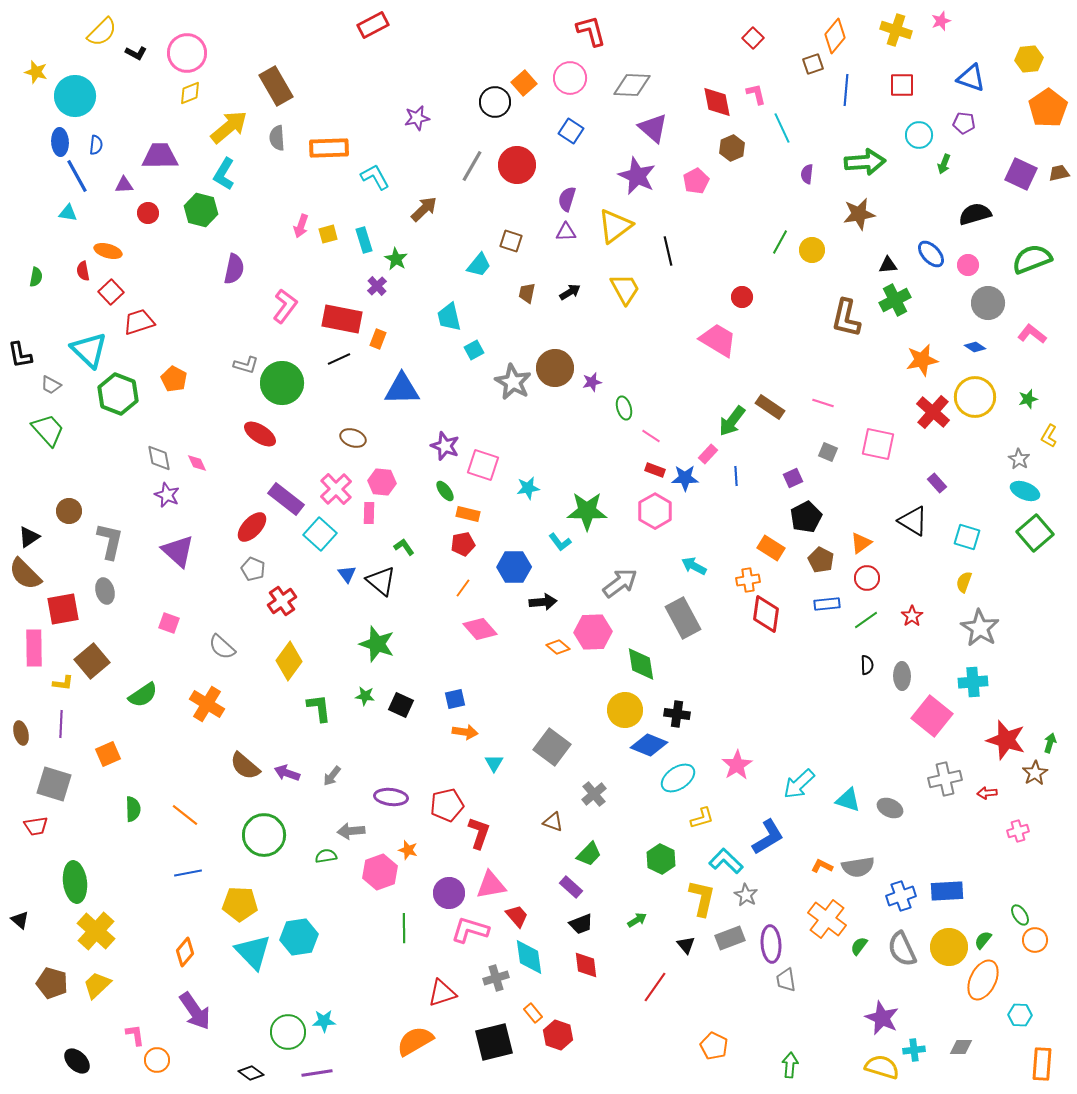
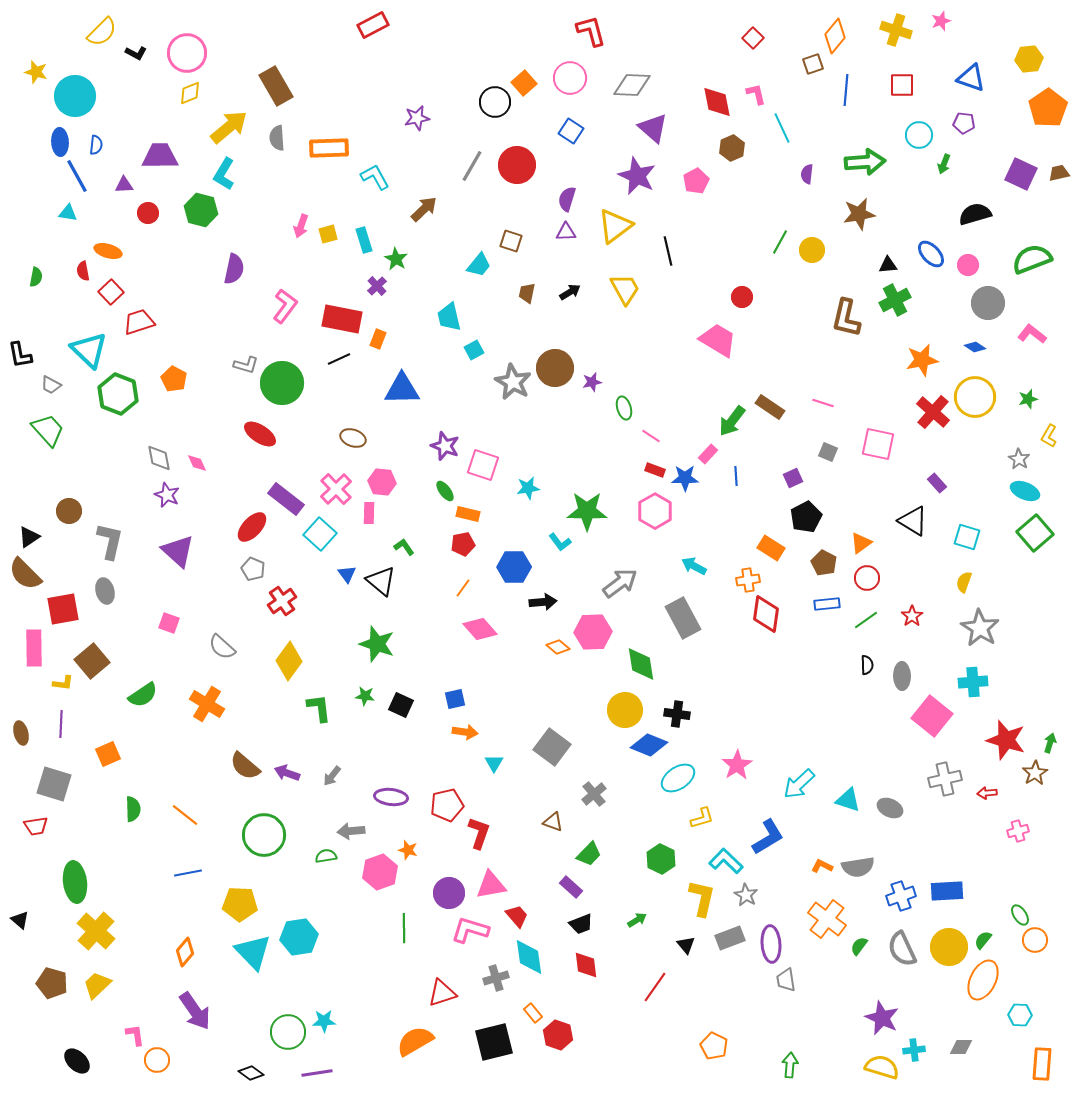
brown pentagon at (821, 560): moved 3 px right, 3 px down
